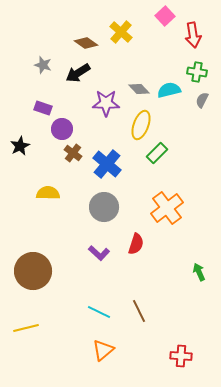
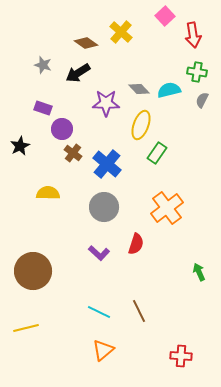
green rectangle: rotated 10 degrees counterclockwise
